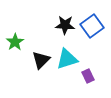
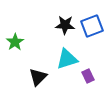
blue square: rotated 15 degrees clockwise
black triangle: moved 3 px left, 17 px down
